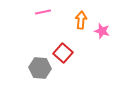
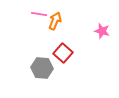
pink line: moved 4 px left, 2 px down; rotated 21 degrees clockwise
orange arrow: moved 26 px left, 1 px down; rotated 18 degrees clockwise
gray hexagon: moved 2 px right
